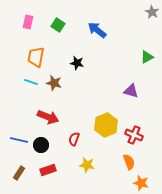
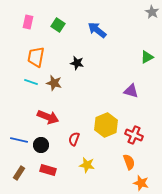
red rectangle: rotated 35 degrees clockwise
